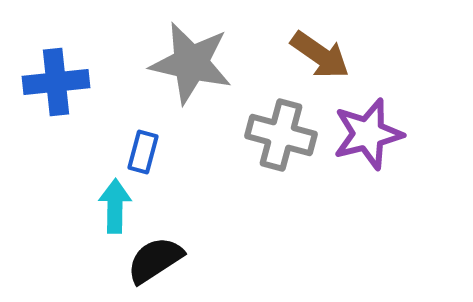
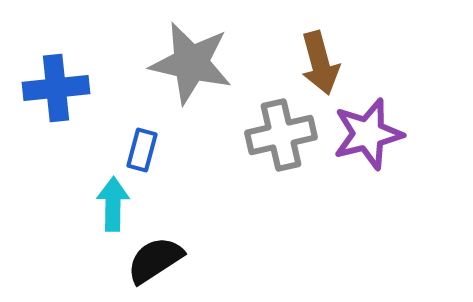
brown arrow: moved 8 px down; rotated 40 degrees clockwise
blue cross: moved 6 px down
gray cross: rotated 28 degrees counterclockwise
blue rectangle: moved 1 px left, 2 px up
cyan arrow: moved 2 px left, 2 px up
